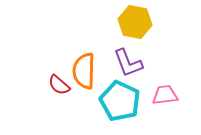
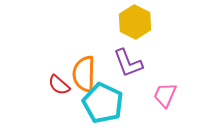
yellow hexagon: rotated 16 degrees clockwise
orange semicircle: moved 3 px down
pink trapezoid: rotated 60 degrees counterclockwise
cyan pentagon: moved 17 px left, 2 px down
